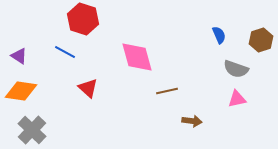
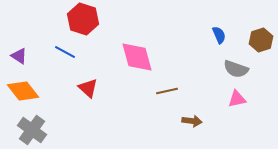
orange diamond: moved 2 px right; rotated 44 degrees clockwise
gray cross: rotated 8 degrees counterclockwise
